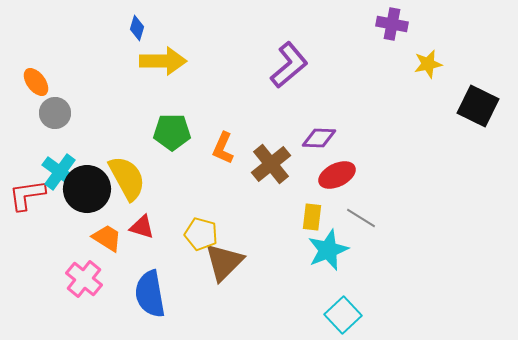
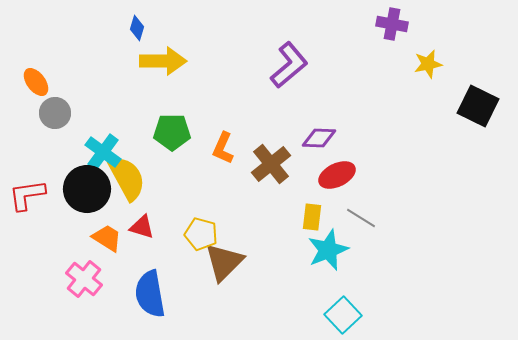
cyan cross: moved 43 px right, 20 px up
